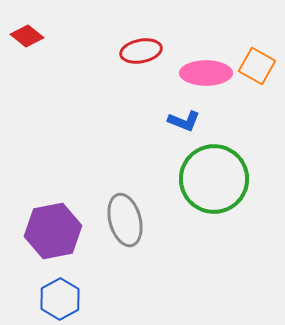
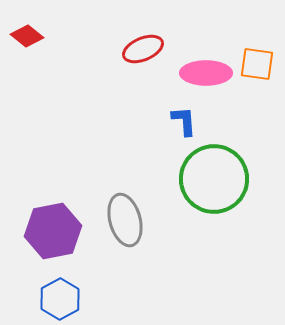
red ellipse: moved 2 px right, 2 px up; rotated 12 degrees counterclockwise
orange square: moved 2 px up; rotated 21 degrees counterclockwise
blue L-shape: rotated 116 degrees counterclockwise
